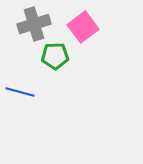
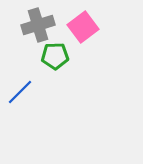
gray cross: moved 4 px right, 1 px down
blue line: rotated 60 degrees counterclockwise
